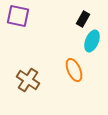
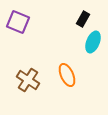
purple square: moved 6 px down; rotated 10 degrees clockwise
cyan ellipse: moved 1 px right, 1 px down
orange ellipse: moved 7 px left, 5 px down
